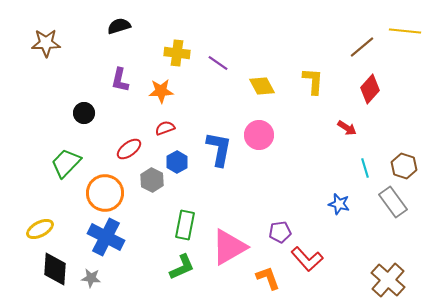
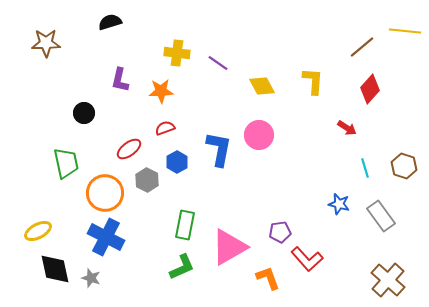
black semicircle: moved 9 px left, 4 px up
green trapezoid: rotated 124 degrees clockwise
gray hexagon: moved 5 px left
gray rectangle: moved 12 px left, 14 px down
yellow ellipse: moved 2 px left, 2 px down
black diamond: rotated 16 degrees counterclockwise
gray star: rotated 12 degrees clockwise
